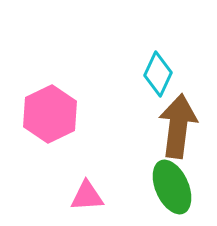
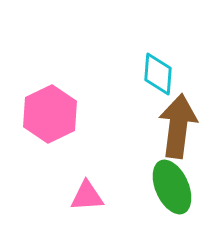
cyan diamond: rotated 21 degrees counterclockwise
